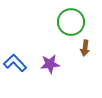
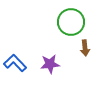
brown arrow: rotated 14 degrees counterclockwise
